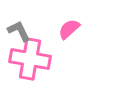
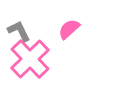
pink cross: rotated 36 degrees clockwise
